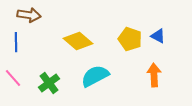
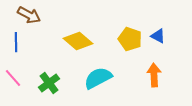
brown arrow: rotated 20 degrees clockwise
cyan semicircle: moved 3 px right, 2 px down
